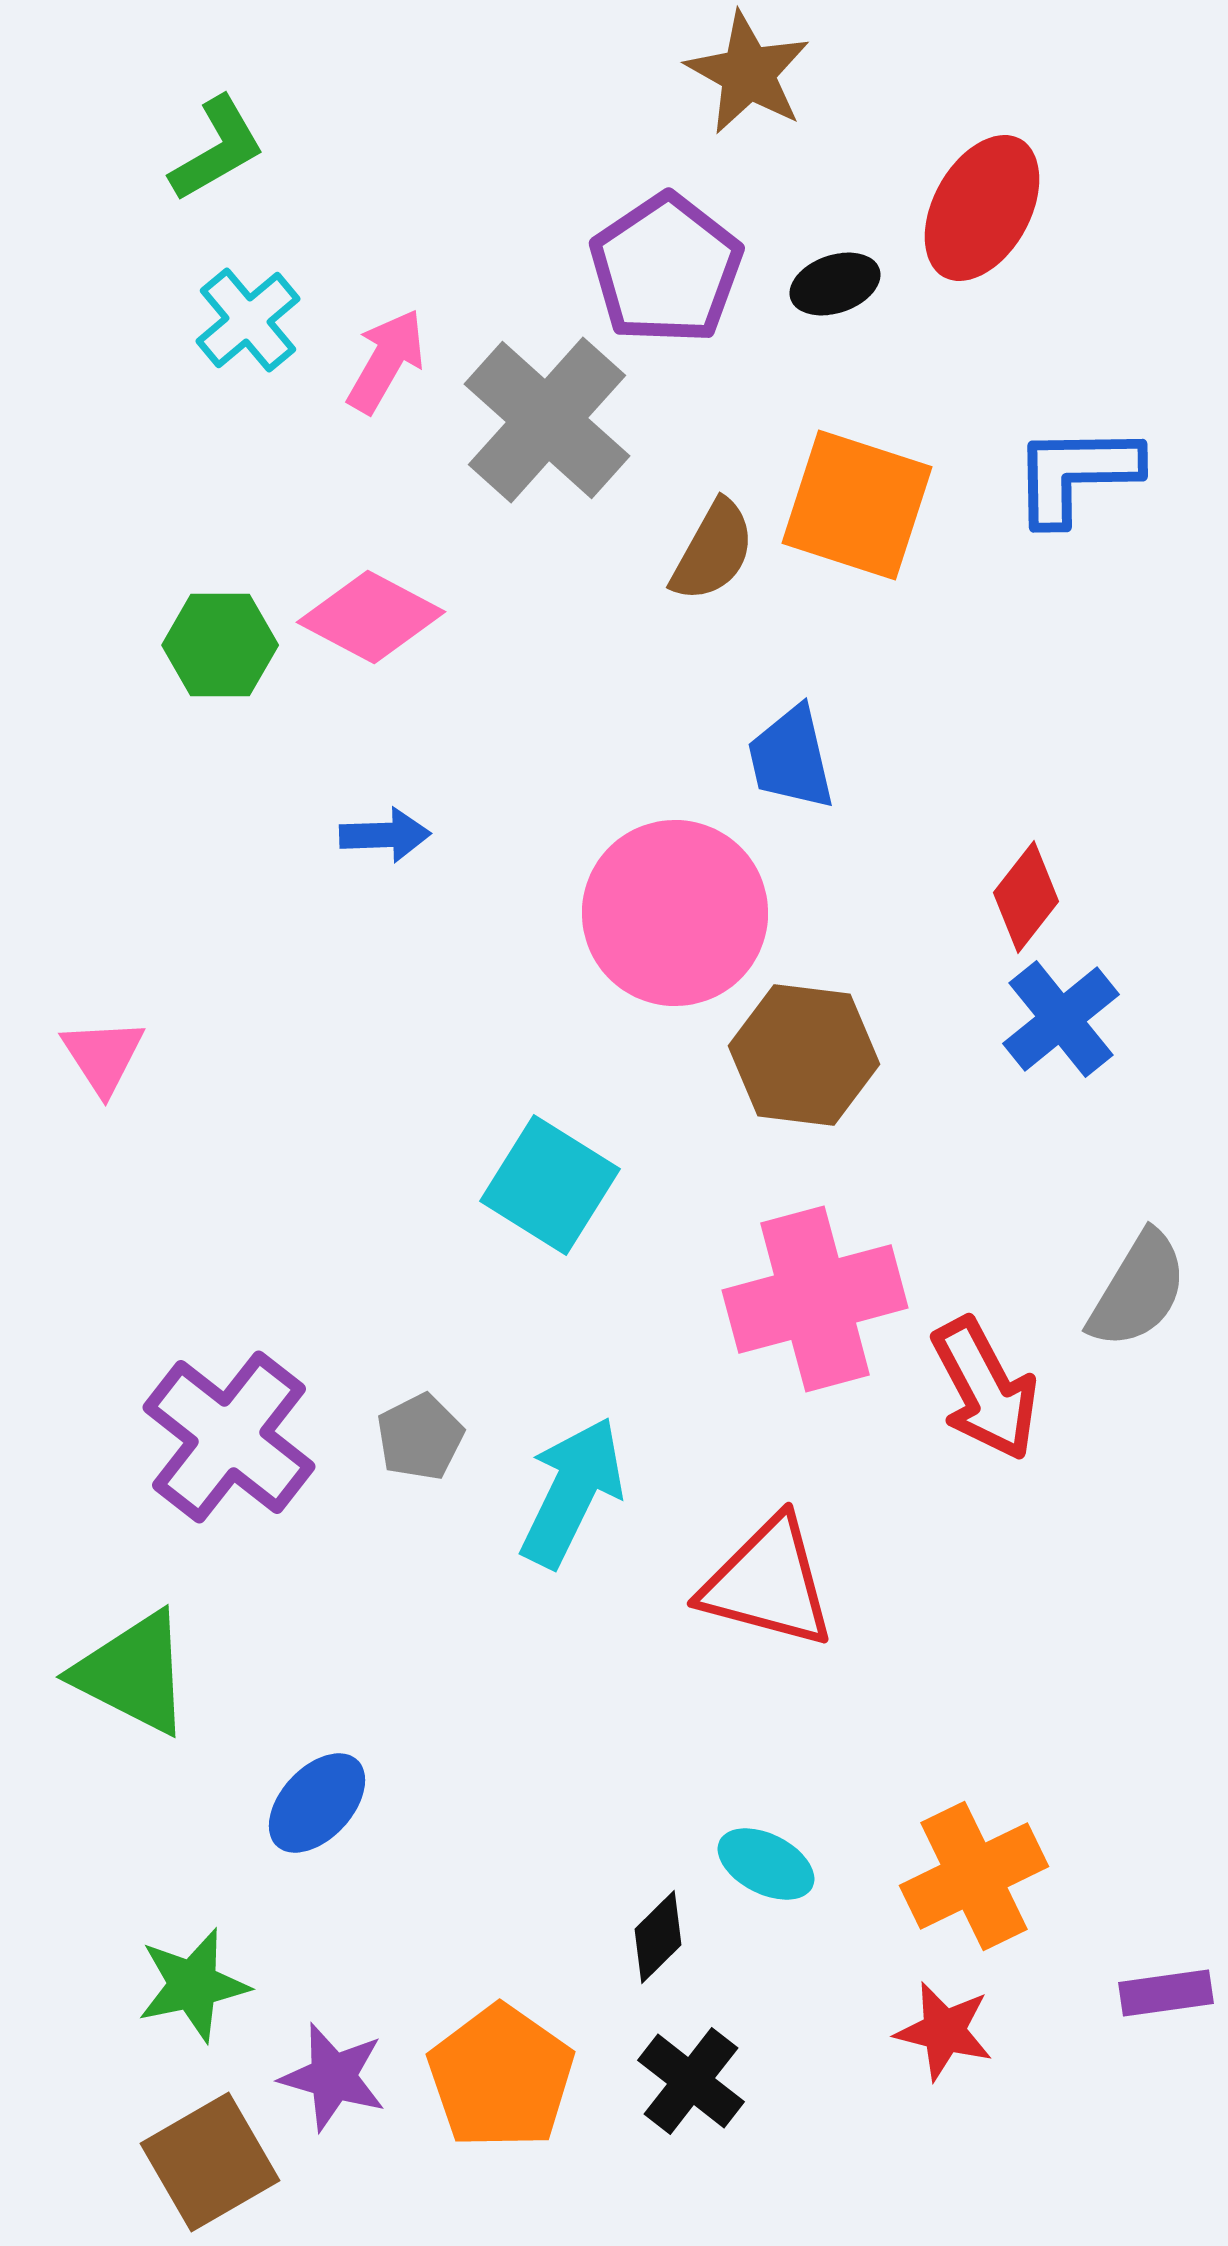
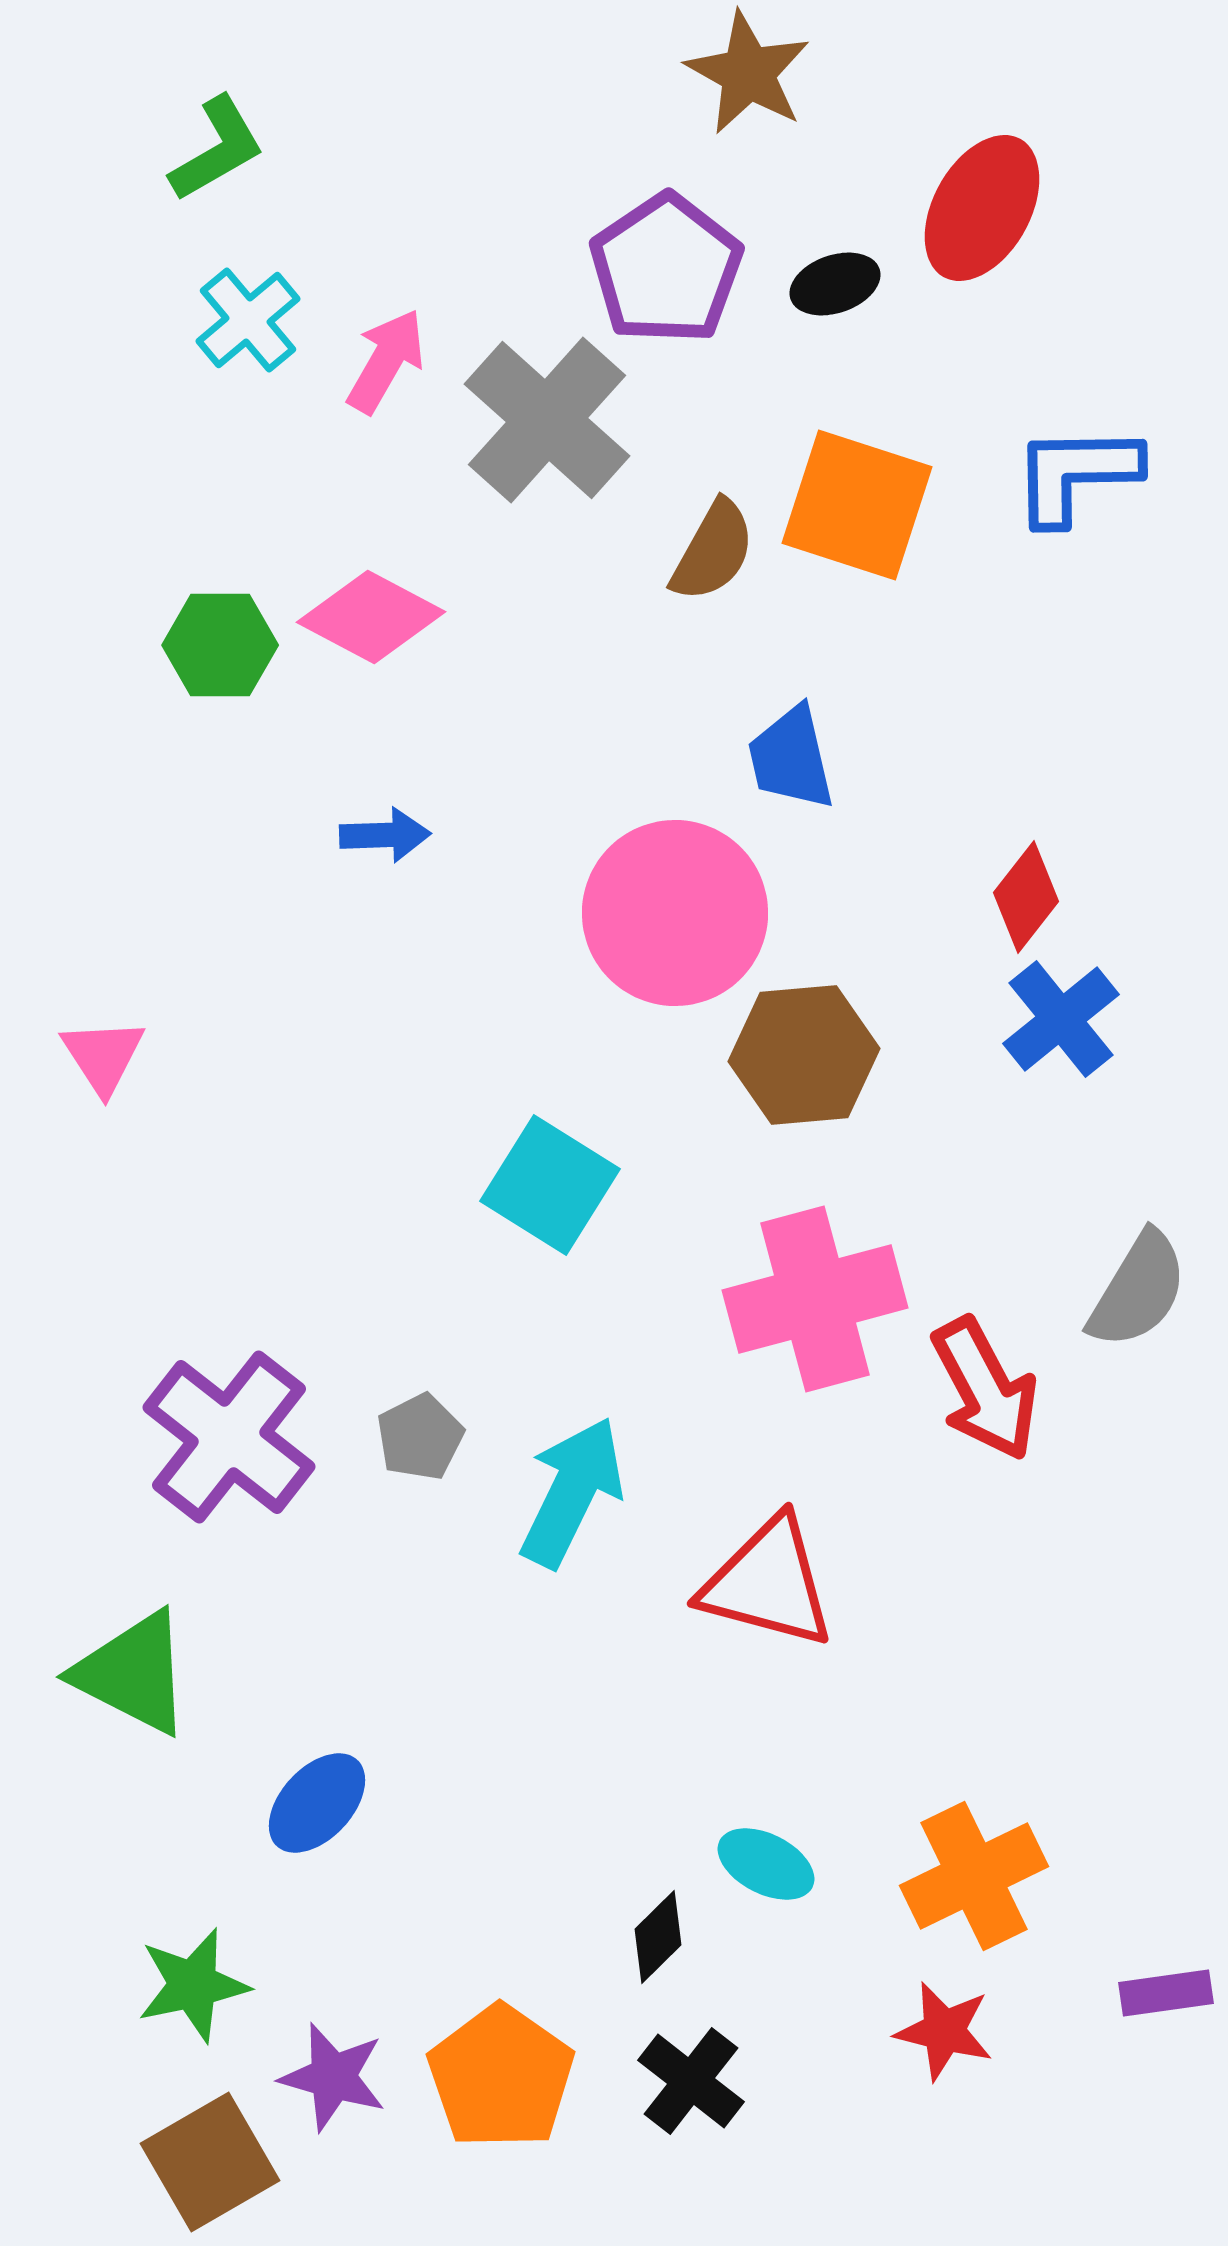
brown hexagon: rotated 12 degrees counterclockwise
